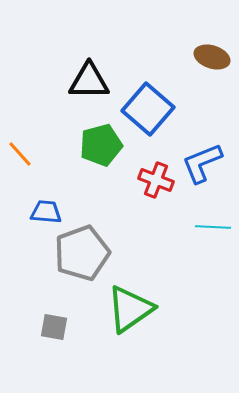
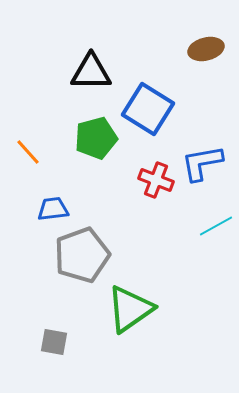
brown ellipse: moved 6 px left, 8 px up; rotated 32 degrees counterclockwise
black triangle: moved 2 px right, 9 px up
blue square: rotated 9 degrees counterclockwise
green pentagon: moved 5 px left, 7 px up
orange line: moved 8 px right, 2 px up
blue L-shape: rotated 12 degrees clockwise
blue trapezoid: moved 7 px right, 3 px up; rotated 12 degrees counterclockwise
cyan line: moved 3 px right, 1 px up; rotated 32 degrees counterclockwise
gray pentagon: moved 2 px down
gray square: moved 15 px down
